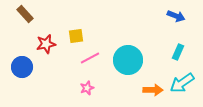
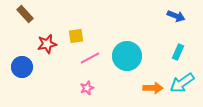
red star: moved 1 px right
cyan circle: moved 1 px left, 4 px up
orange arrow: moved 2 px up
